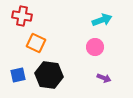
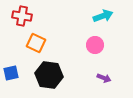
cyan arrow: moved 1 px right, 4 px up
pink circle: moved 2 px up
blue square: moved 7 px left, 2 px up
